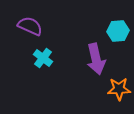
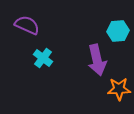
purple semicircle: moved 3 px left, 1 px up
purple arrow: moved 1 px right, 1 px down
